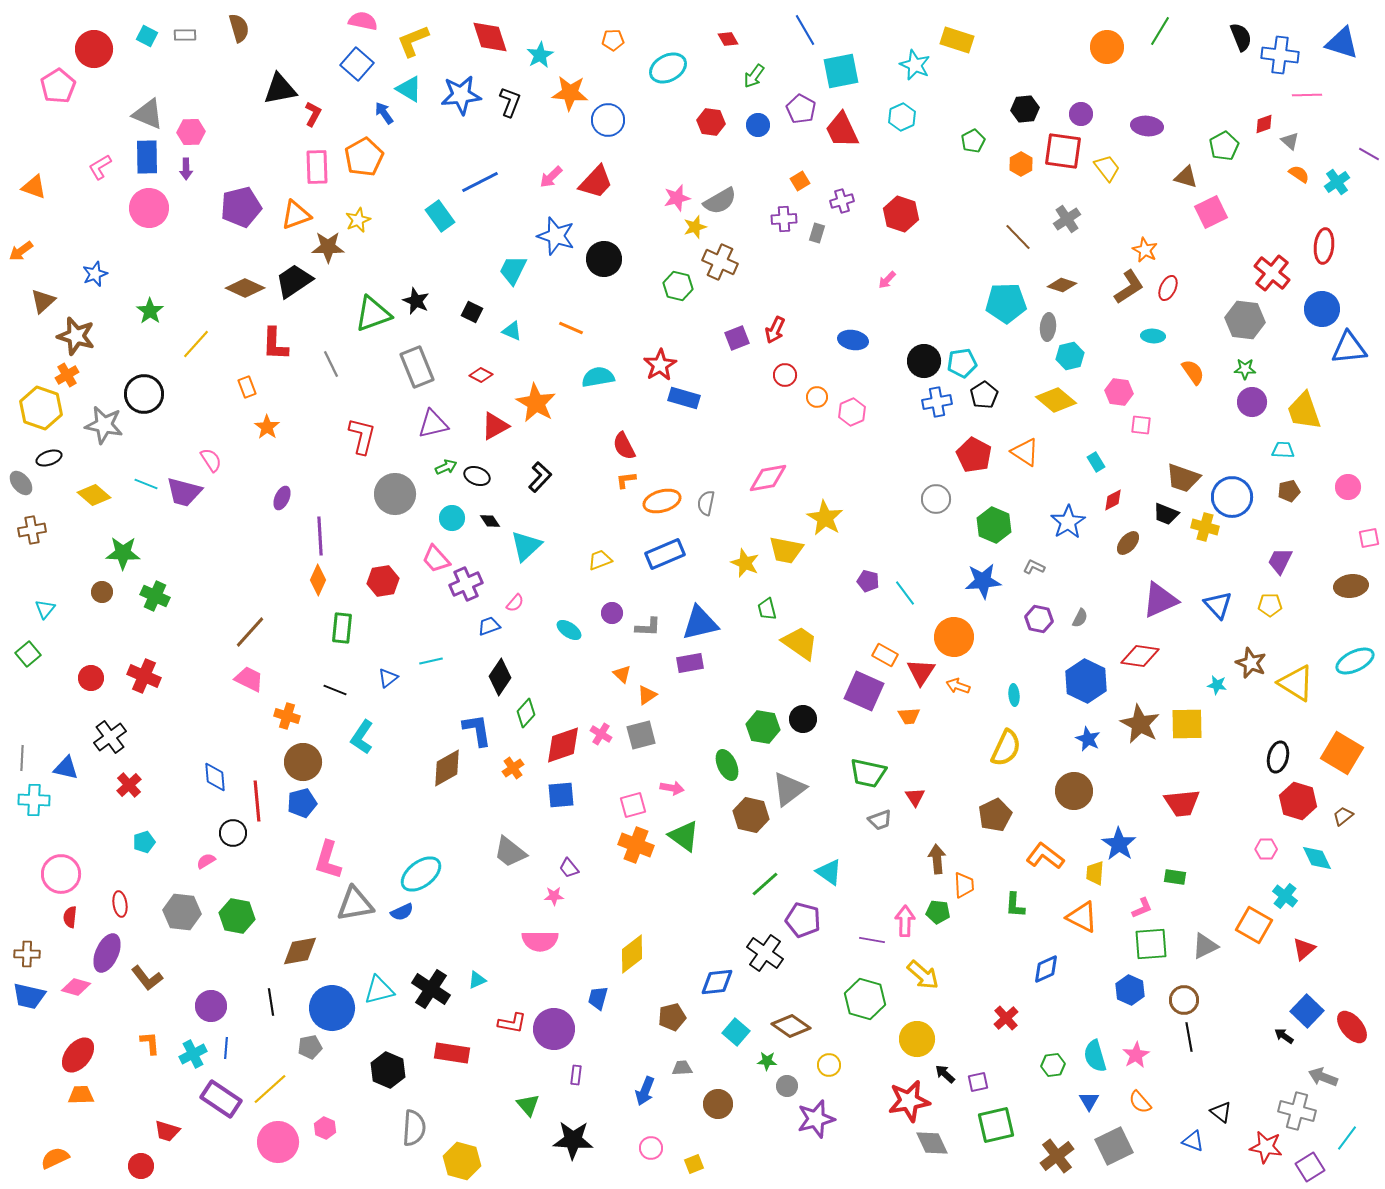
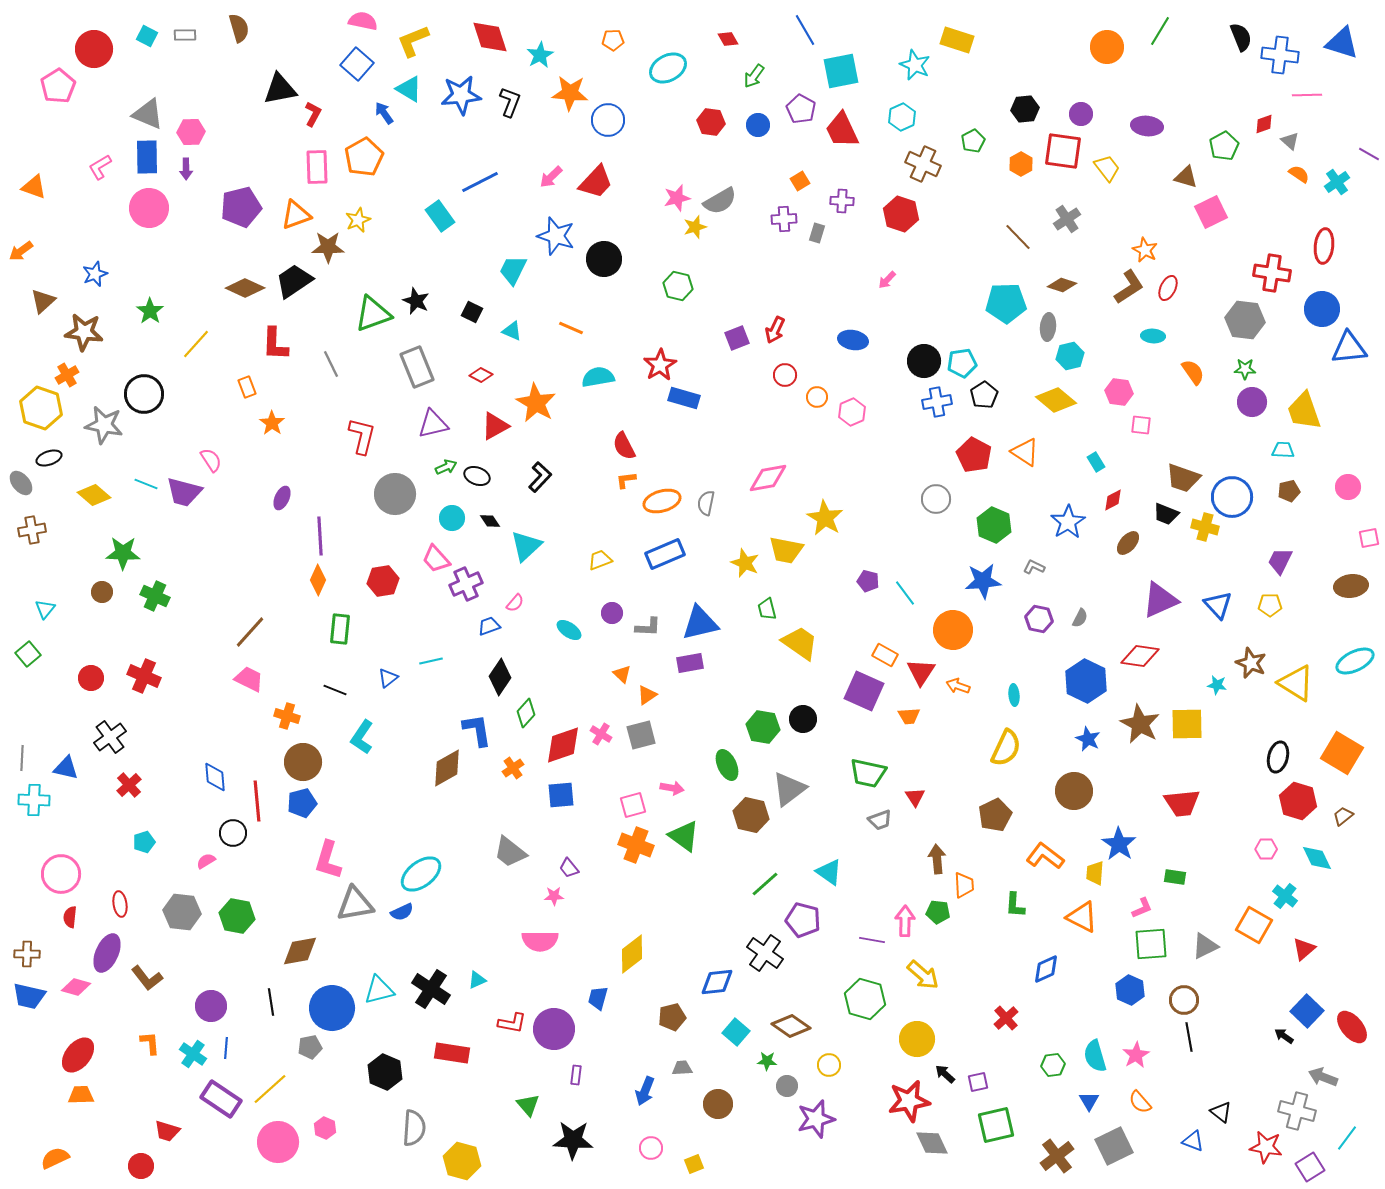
purple cross at (842, 201): rotated 20 degrees clockwise
brown cross at (720, 262): moved 203 px right, 98 px up
red cross at (1272, 273): rotated 30 degrees counterclockwise
brown star at (76, 336): moved 8 px right, 4 px up; rotated 9 degrees counterclockwise
orange star at (267, 427): moved 5 px right, 4 px up
green rectangle at (342, 628): moved 2 px left, 1 px down
orange circle at (954, 637): moved 1 px left, 7 px up
cyan cross at (193, 1054): rotated 28 degrees counterclockwise
black hexagon at (388, 1070): moved 3 px left, 2 px down
